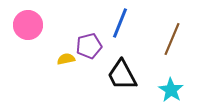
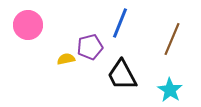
purple pentagon: moved 1 px right, 1 px down
cyan star: moved 1 px left
